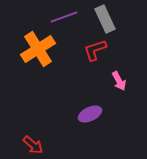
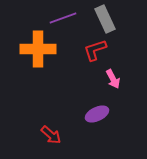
purple line: moved 1 px left, 1 px down
orange cross: rotated 32 degrees clockwise
pink arrow: moved 6 px left, 2 px up
purple ellipse: moved 7 px right
red arrow: moved 18 px right, 10 px up
